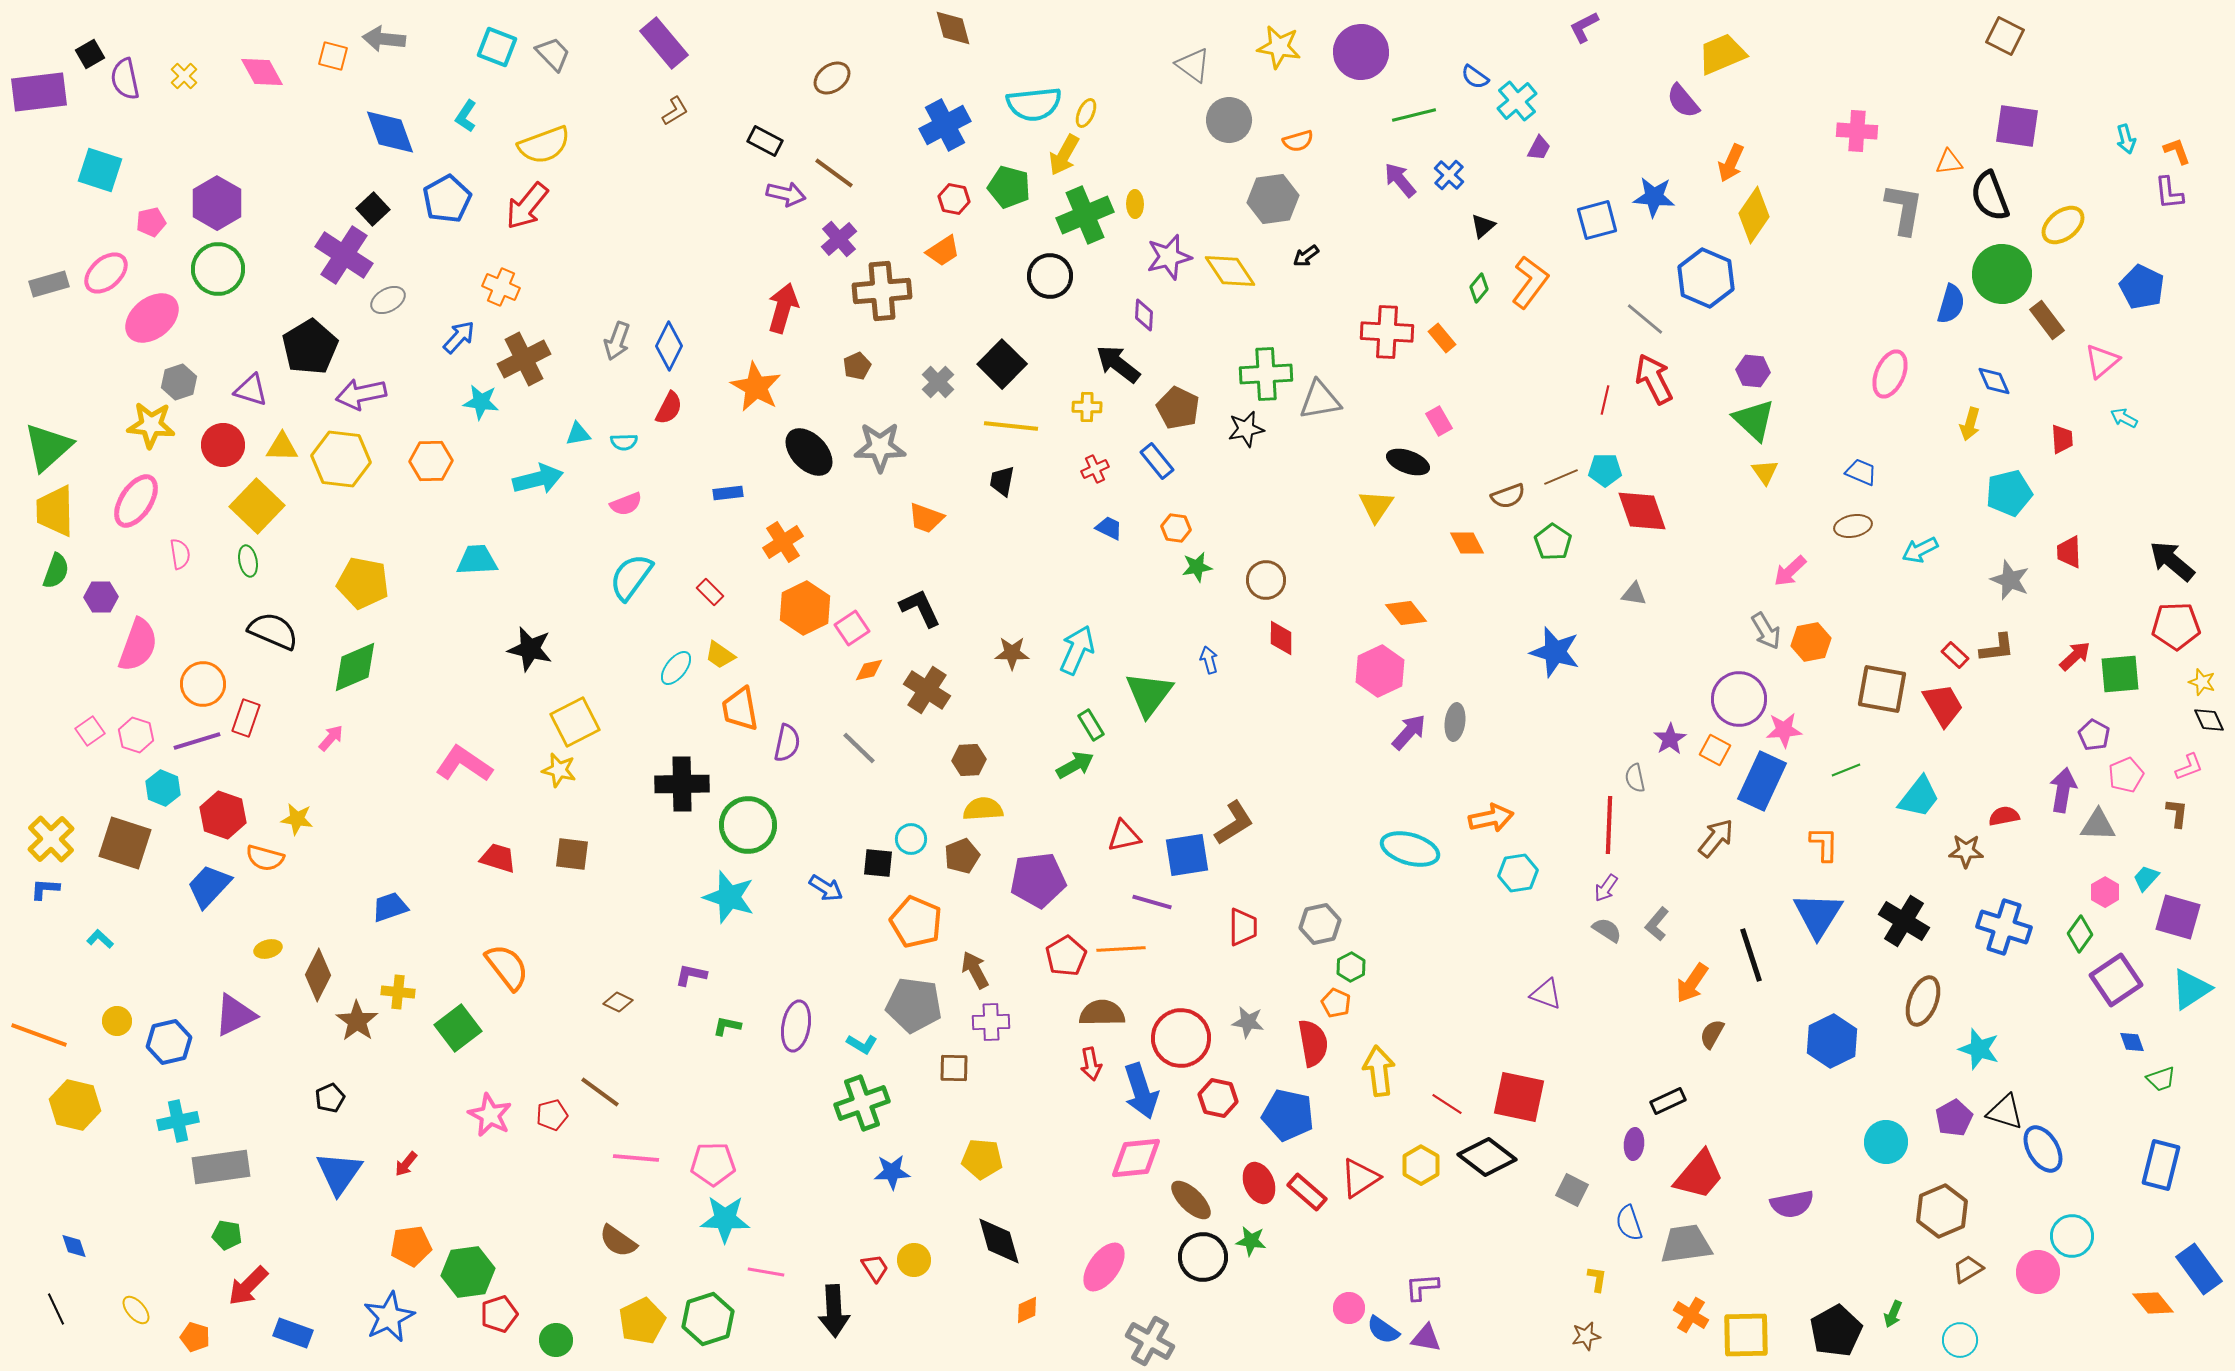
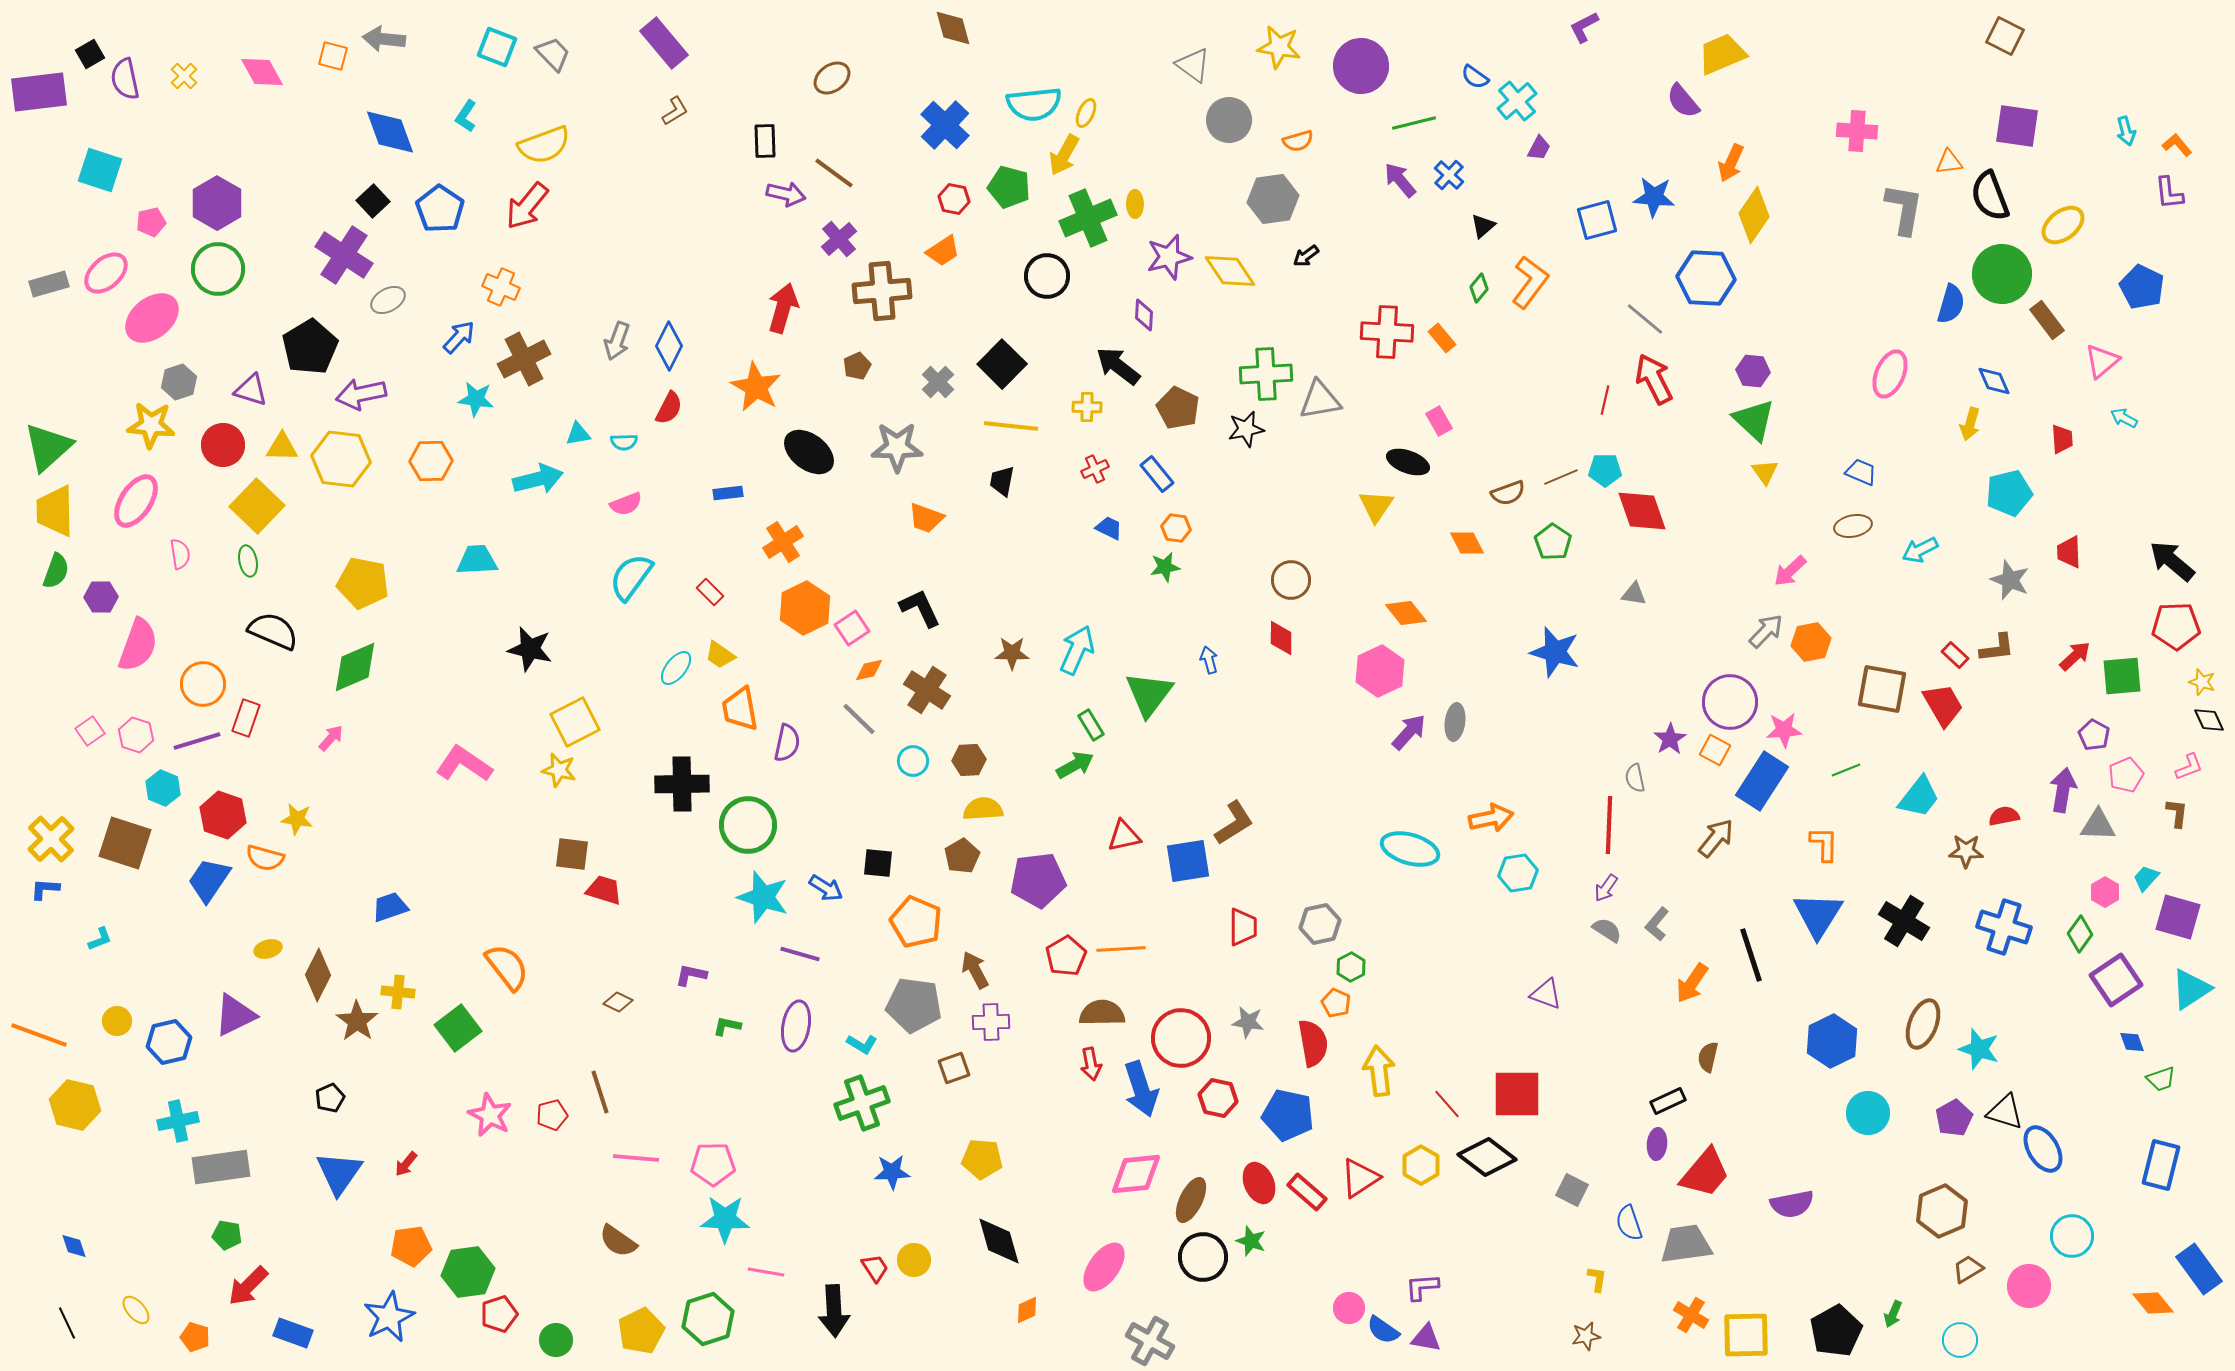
purple circle at (1361, 52): moved 14 px down
green line at (1414, 115): moved 8 px down
blue cross at (945, 125): rotated 18 degrees counterclockwise
cyan arrow at (2126, 139): moved 8 px up
black rectangle at (765, 141): rotated 60 degrees clockwise
orange L-shape at (2177, 151): moved 6 px up; rotated 20 degrees counterclockwise
blue pentagon at (447, 199): moved 7 px left, 10 px down; rotated 9 degrees counterclockwise
black square at (373, 209): moved 8 px up
green cross at (1085, 215): moved 3 px right, 3 px down
black circle at (1050, 276): moved 3 px left
blue hexagon at (1706, 278): rotated 20 degrees counterclockwise
black arrow at (1118, 364): moved 2 px down
cyan star at (481, 402): moved 5 px left, 3 px up
gray star at (880, 447): moved 17 px right
black ellipse at (809, 452): rotated 9 degrees counterclockwise
blue rectangle at (1157, 461): moved 13 px down
brown semicircle at (1508, 496): moved 3 px up
green star at (1197, 567): moved 32 px left
brown circle at (1266, 580): moved 25 px right
gray arrow at (1766, 631): rotated 105 degrees counterclockwise
green square at (2120, 674): moved 2 px right, 2 px down
purple circle at (1739, 699): moved 9 px left, 3 px down
gray line at (859, 748): moved 29 px up
blue rectangle at (1762, 781): rotated 8 degrees clockwise
cyan circle at (911, 839): moved 2 px right, 78 px up
blue square at (1187, 855): moved 1 px right, 6 px down
brown pentagon at (962, 856): rotated 8 degrees counterclockwise
red trapezoid at (498, 858): moved 106 px right, 32 px down
blue trapezoid at (209, 886): moved 6 px up; rotated 9 degrees counterclockwise
cyan star at (729, 897): moved 34 px right
purple line at (1152, 902): moved 352 px left, 52 px down
cyan L-shape at (100, 939): rotated 116 degrees clockwise
brown ellipse at (1923, 1001): moved 23 px down
brown semicircle at (1712, 1034): moved 4 px left, 23 px down; rotated 16 degrees counterclockwise
brown square at (954, 1068): rotated 20 degrees counterclockwise
blue arrow at (1141, 1091): moved 2 px up
brown line at (600, 1092): rotated 36 degrees clockwise
red square at (1519, 1097): moved 2 px left, 3 px up; rotated 12 degrees counterclockwise
red line at (1447, 1104): rotated 16 degrees clockwise
cyan circle at (1886, 1142): moved 18 px left, 29 px up
purple ellipse at (1634, 1144): moved 23 px right
pink diamond at (1136, 1158): moved 16 px down
red trapezoid at (1699, 1175): moved 6 px right, 2 px up
brown ellipse at (1191, 1200): rotated 72 degrees clockwise
green star at (1251, 1241): rotated 12 degrees clockwise
pink circle at (2038, 1272): moved 9 px left, 14 px down
black line at (56, 1309): moved 11 px right, 14 px down
yellow pentagon at (642, 1321): moved 1 px left, 10 px down
